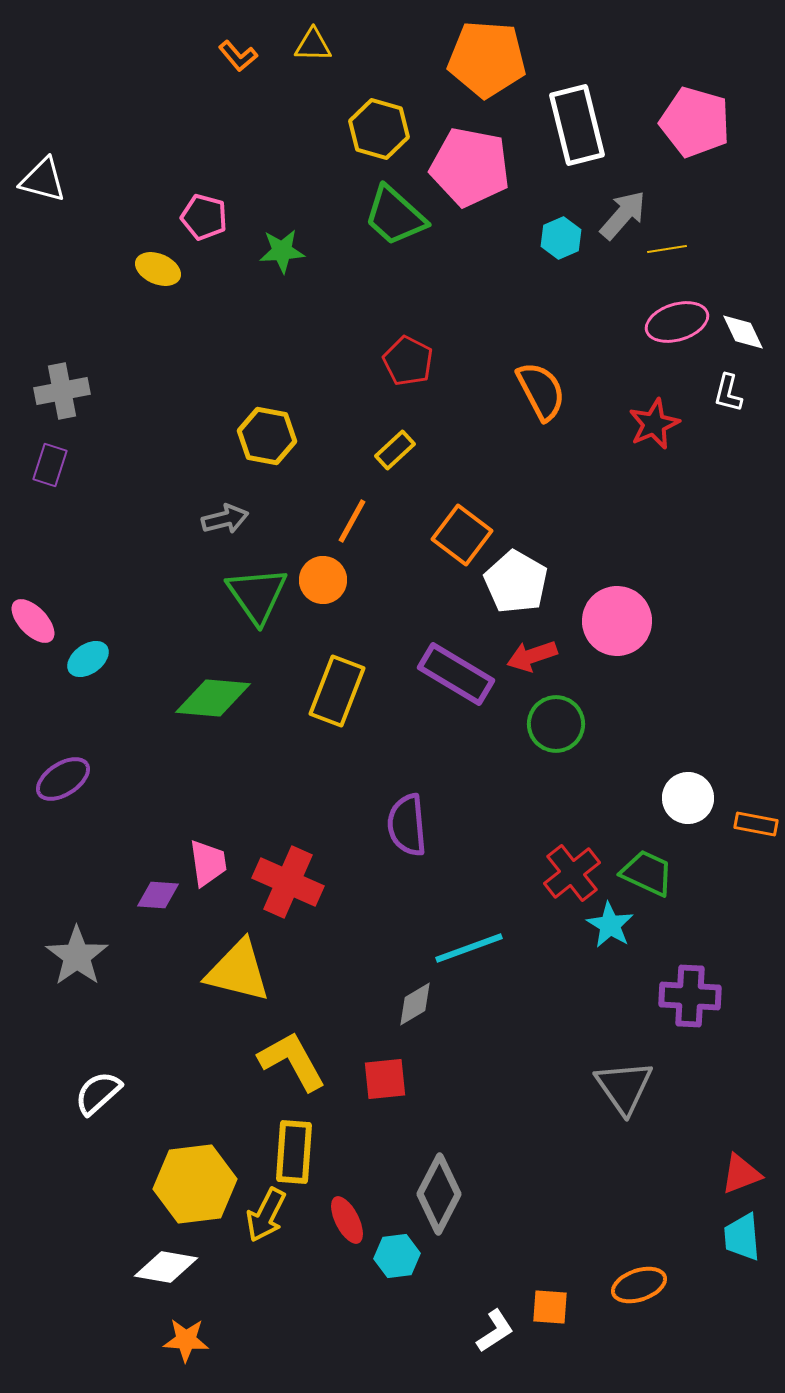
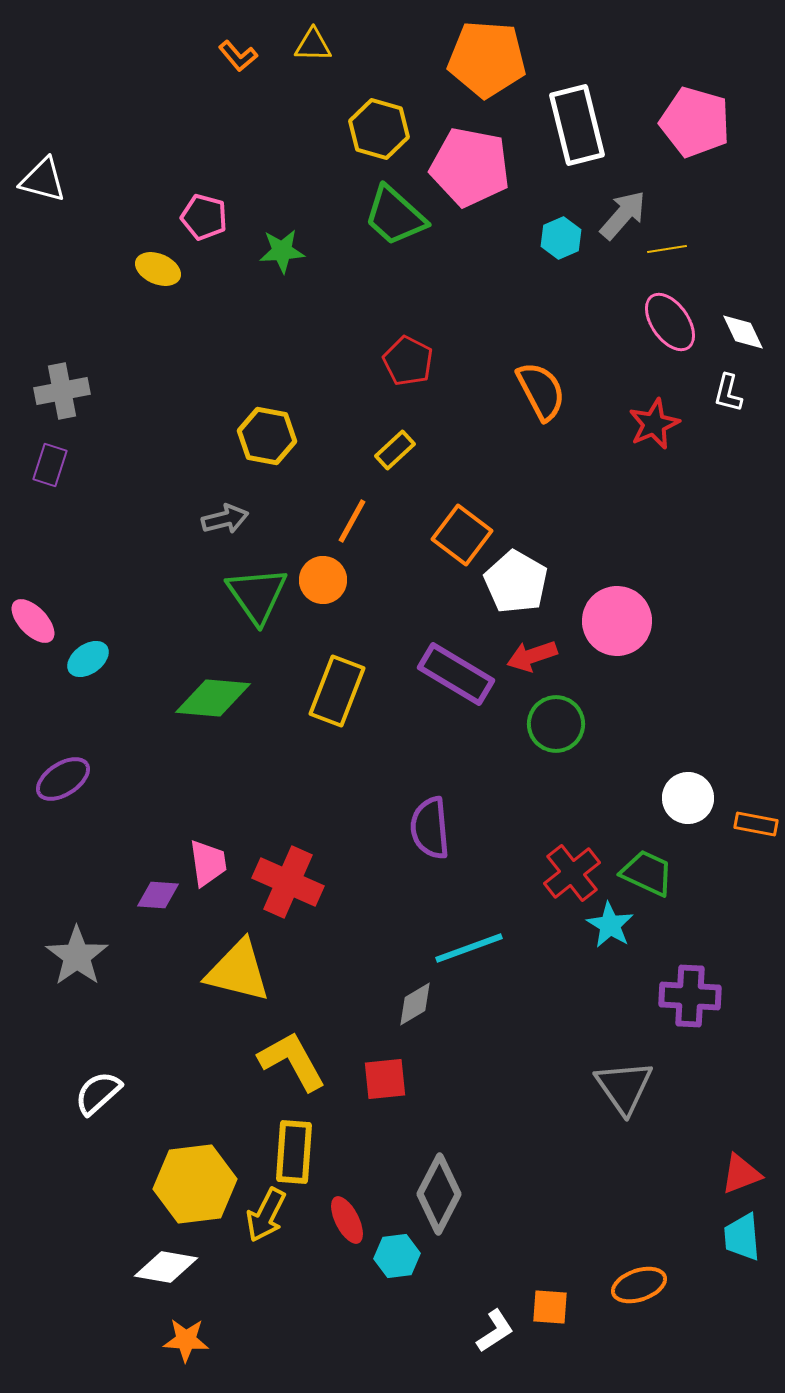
pink ellipse at (677, 322): moved 7 px left; rotated 72 degrees clockwise
purple semicircle at (407, 825): moved 23 px right, 3 px down
